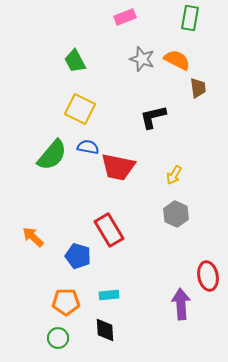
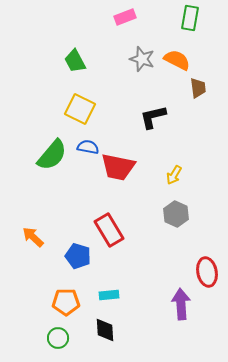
red ellipse: moved 1 px left, 4 px up
